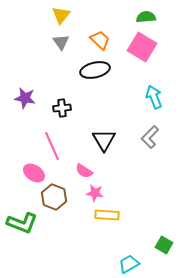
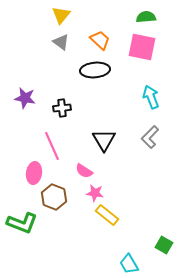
gray triangle: rotated 18 degrees counterclockwise
pink square: rotated 20 degrees counterclockwise
black ellipse: rotated 8 degrees clockwise
cyan arrow: moved 3 px left
pink ellipse: rotated 65 degrees clockwise
yellow rectangle: rotated 35 degrees clockwise
cyan trapezoid: rotated 90 degrees counterclockwise
